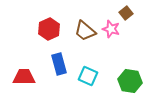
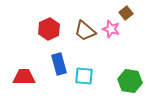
cyan square: moved 4 px left; rotated 18 degrees counterclockwise
